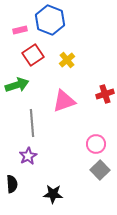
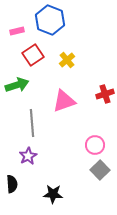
pink rectangle: moved 3 px left, 1 px down
pink circle: moved 1 px left, 1 px down
